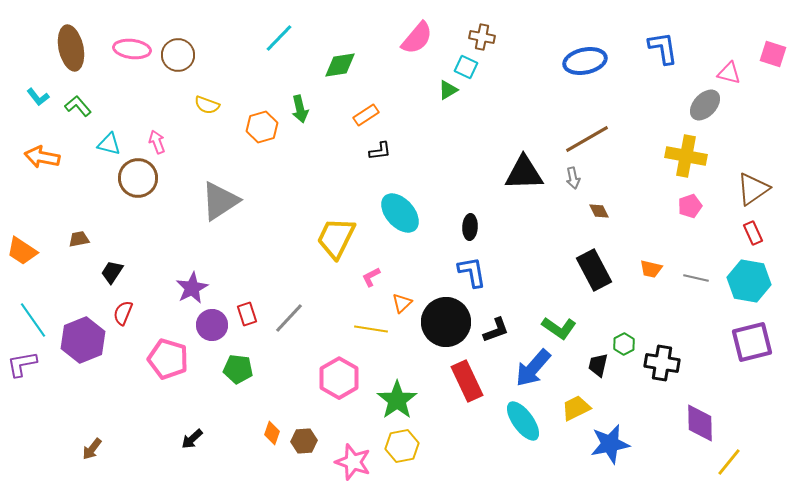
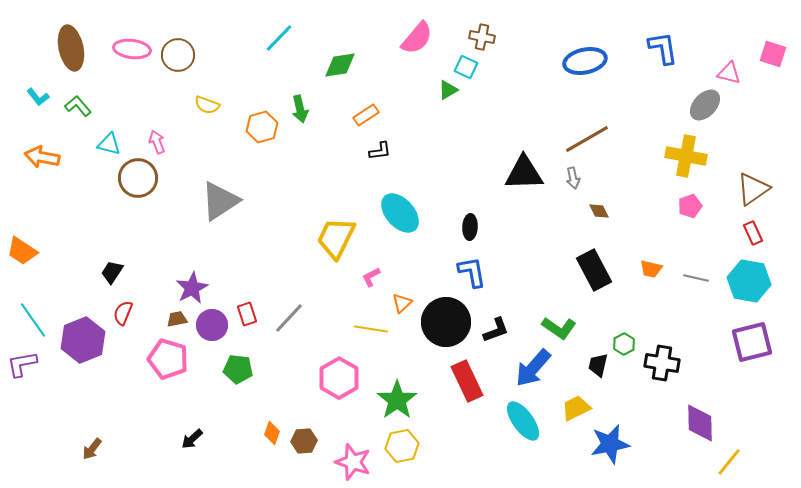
brown trapezoid at (79, 239): moved 98 px right, 80 px down
